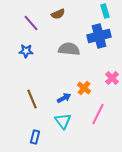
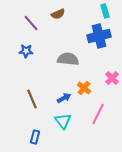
gray semicircle: moved 1 px left, 10 px down
